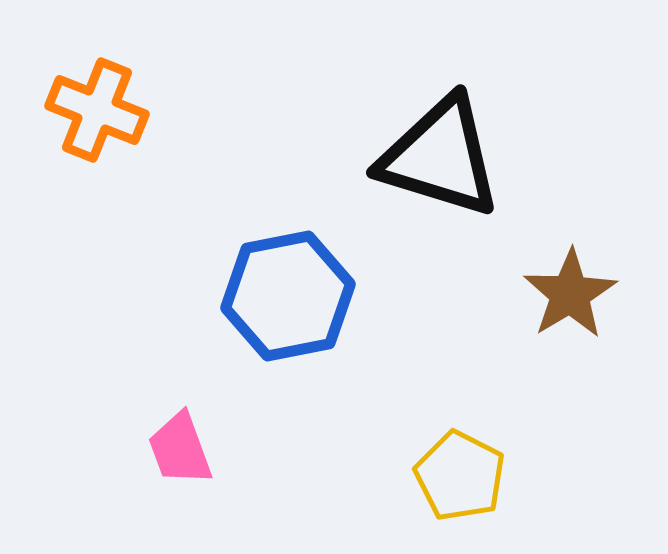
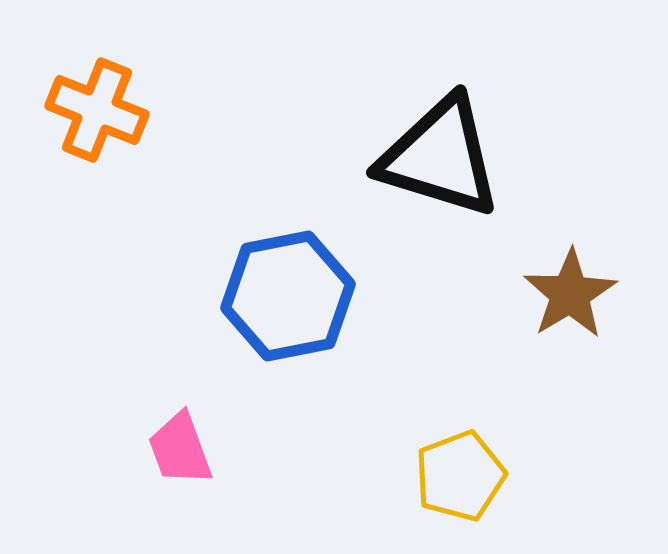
yellow pentagon: rotated 24 degrees clockwise
